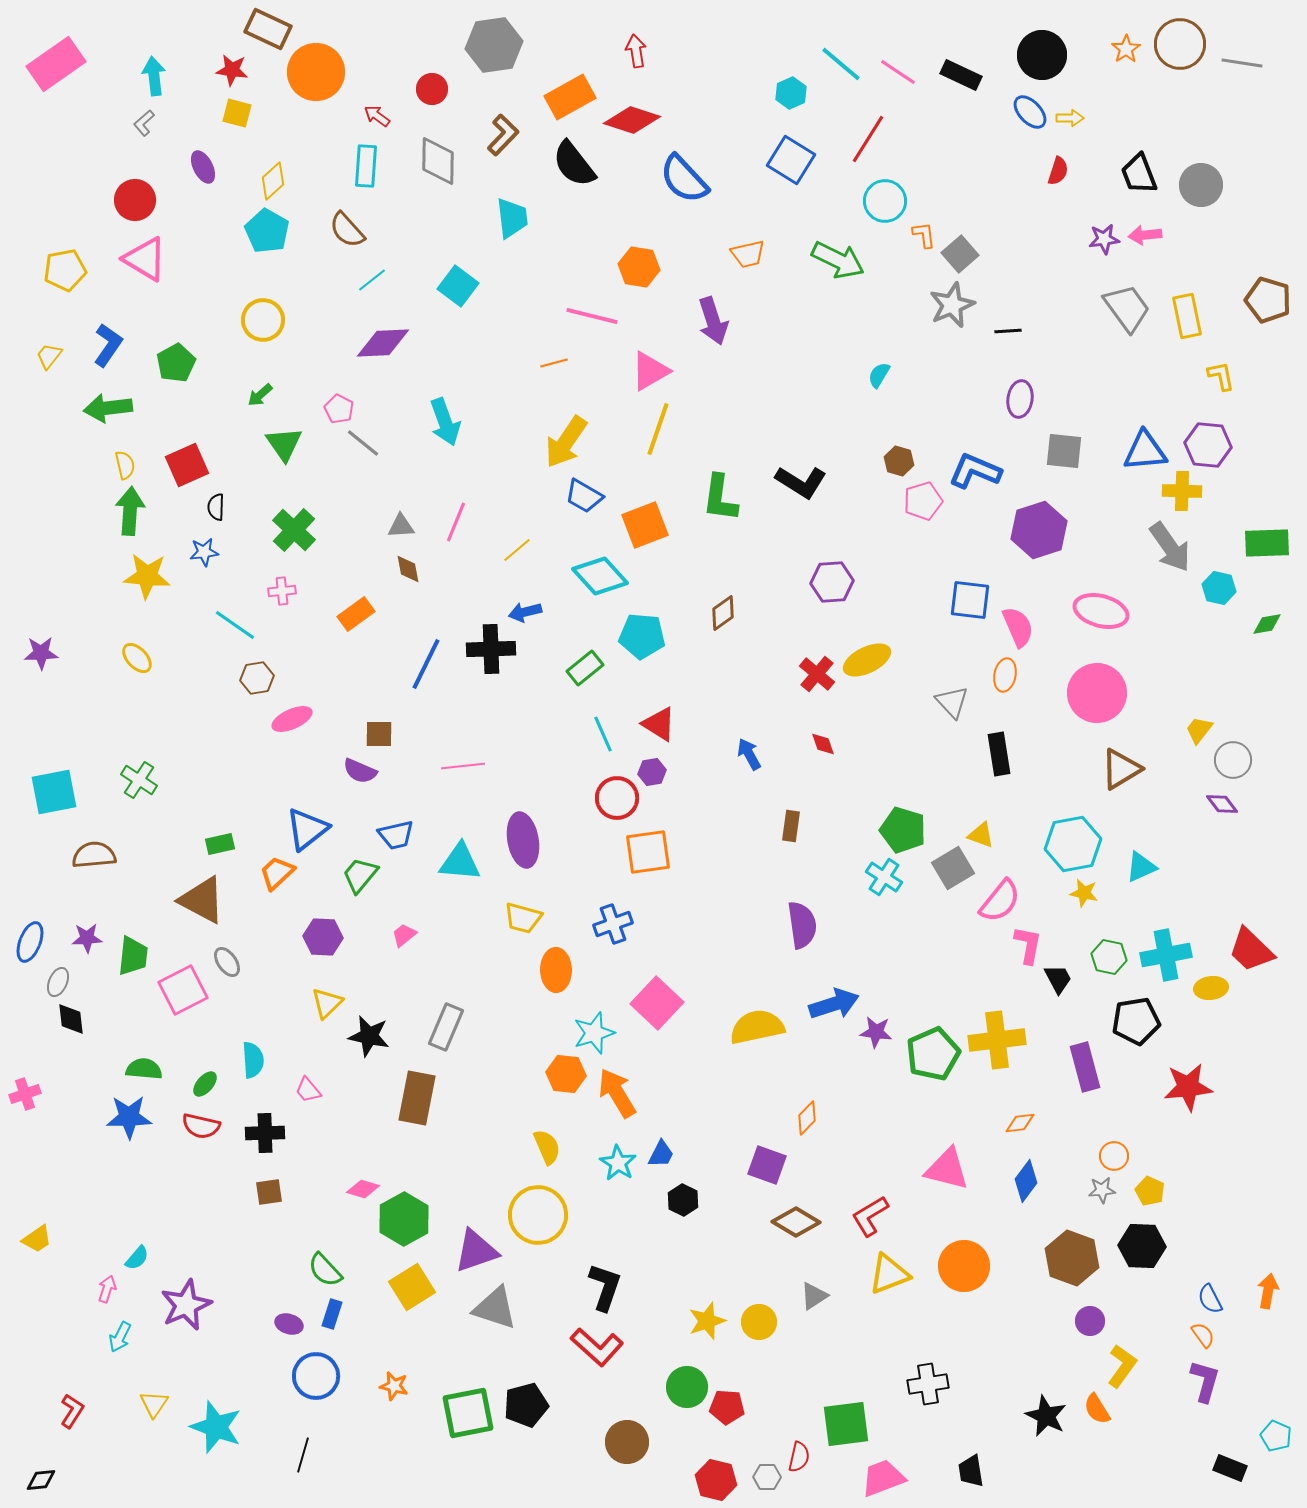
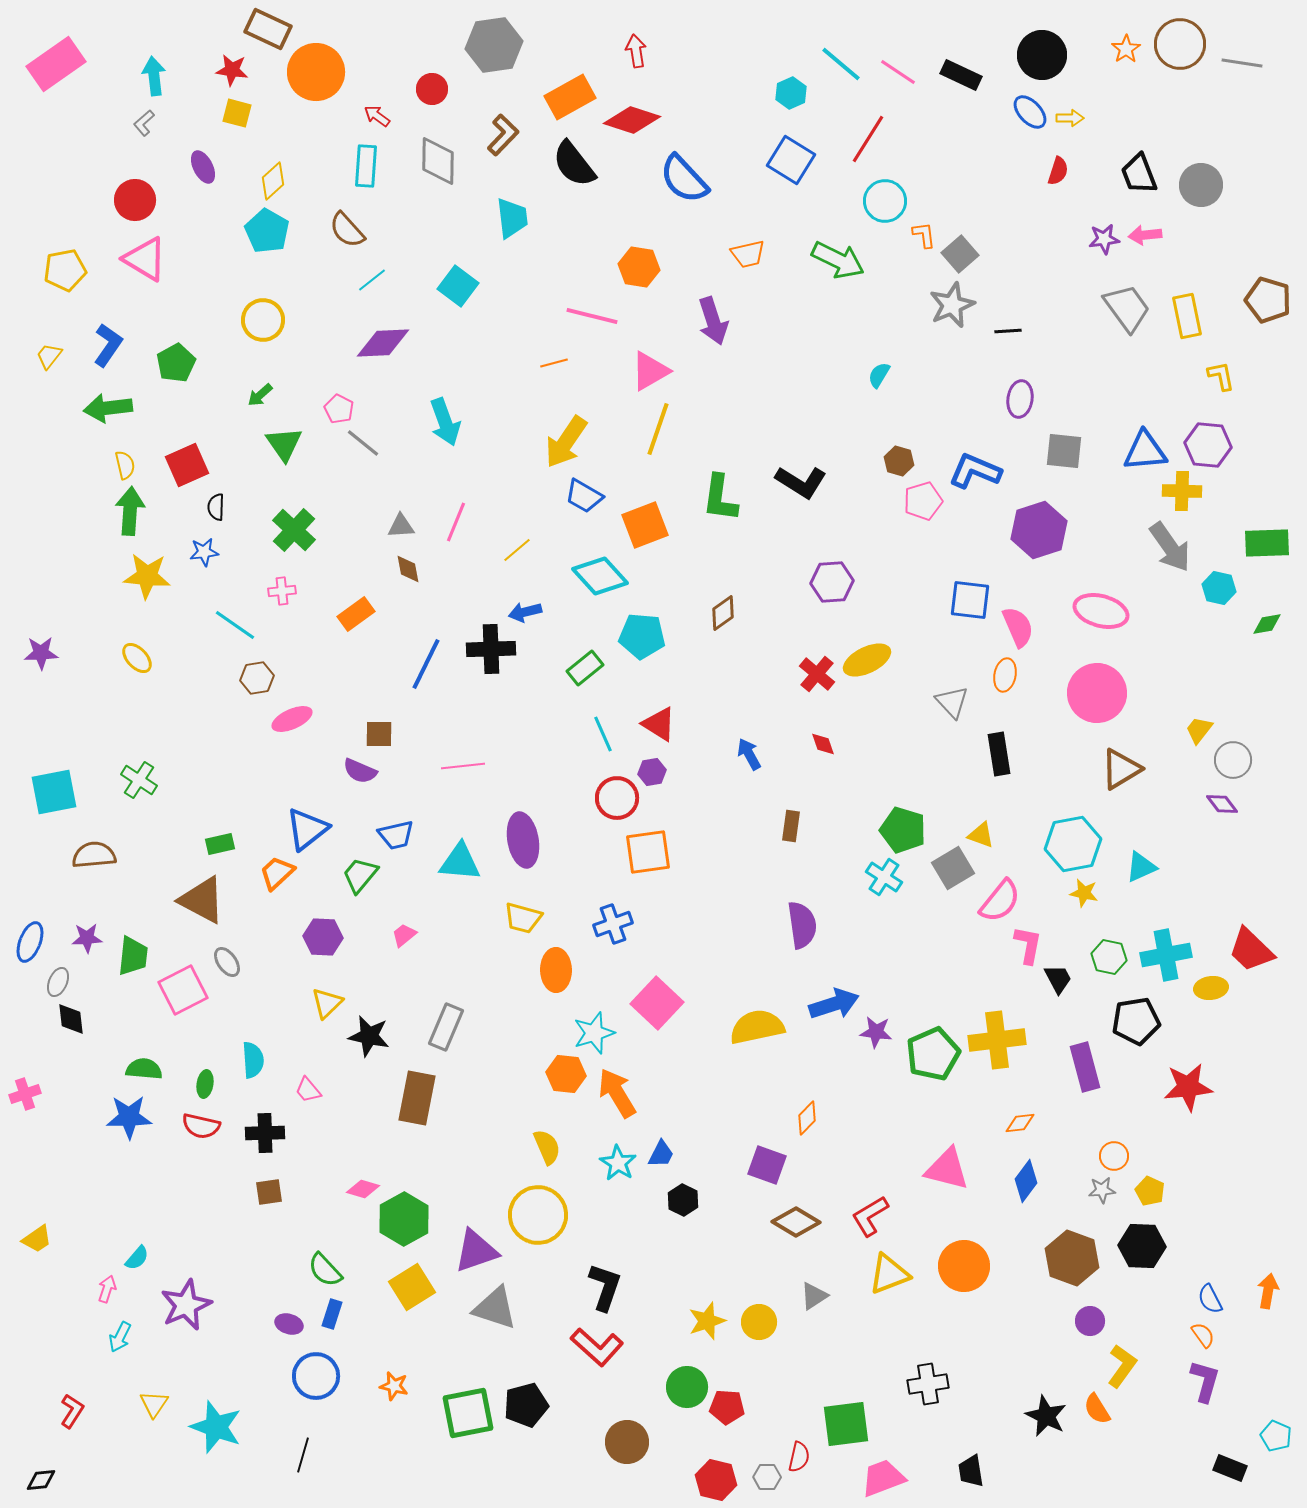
green ellipse at (205, 1084): rotated 32 degrees counterclockwise
